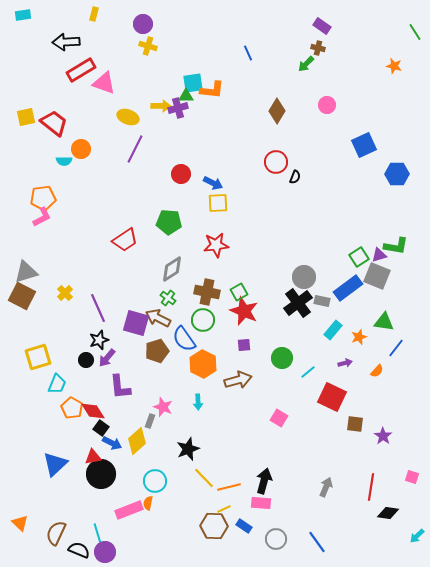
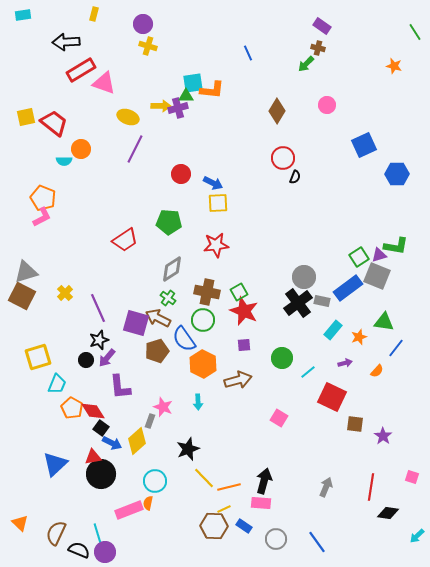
red circle at (276, 162): moved 7 px right, 4 px up
orange pentagon at (43, 198): rotated 30 degrees clockwise
